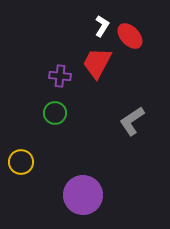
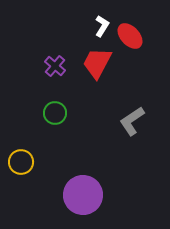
purple cross: moved 5 px left, 10 px up; rotated 35 degrees clockwise
